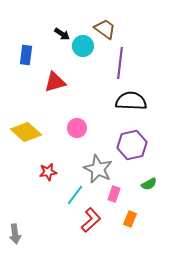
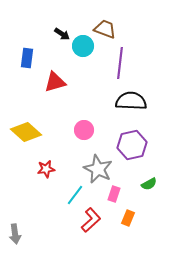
brown trapezoid: rotated 15 degrees counterclockwise
blue rectangle: moved 1 px right, 3 px down
pink circle: moved 7 px right, 2 px down
red star: moved 2 px left, 3 px up
orange rectangle: moved 2 px left, 1 px up
